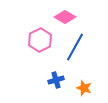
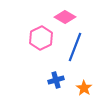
pink hexagon: moved 1 px right, 2 px up
blue line: rotated 8 degrees counterclockwise
orange star: rotated 14 degrees clockwise
